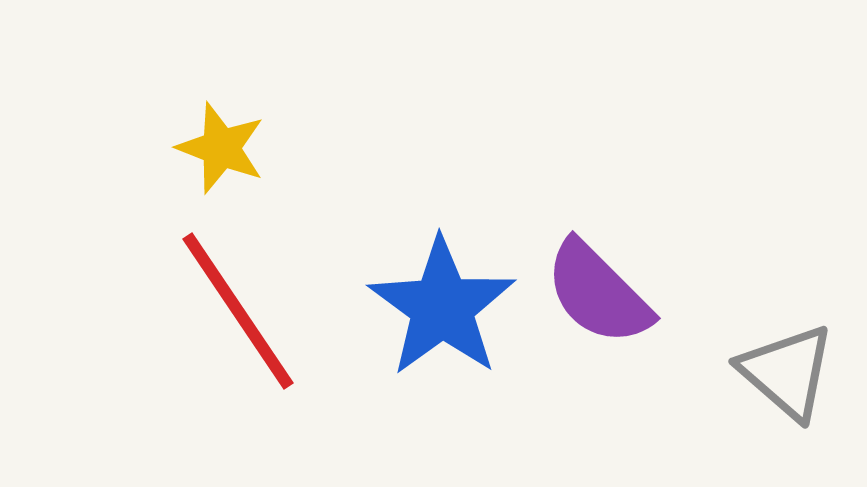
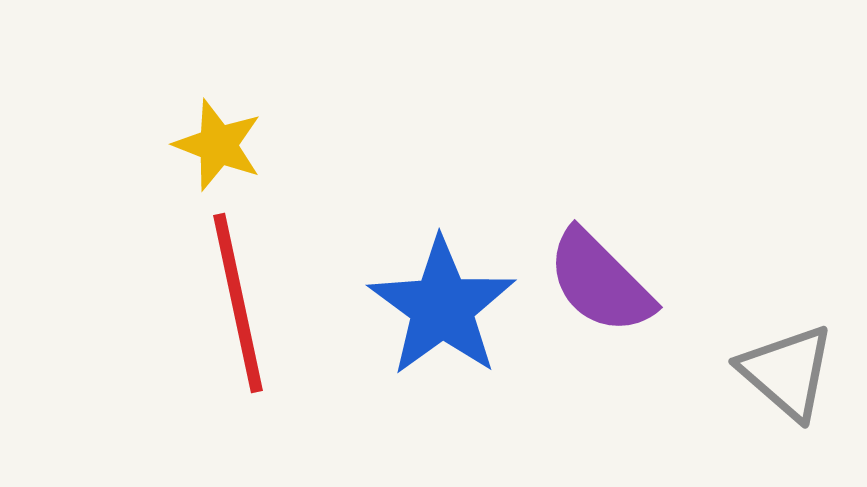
yellow star: moved 3 px left, 3 px up
purple semicircle: moved 2 px right, 11 px up
red line: moved 8 px up; rotated 22 degrees clockwise
